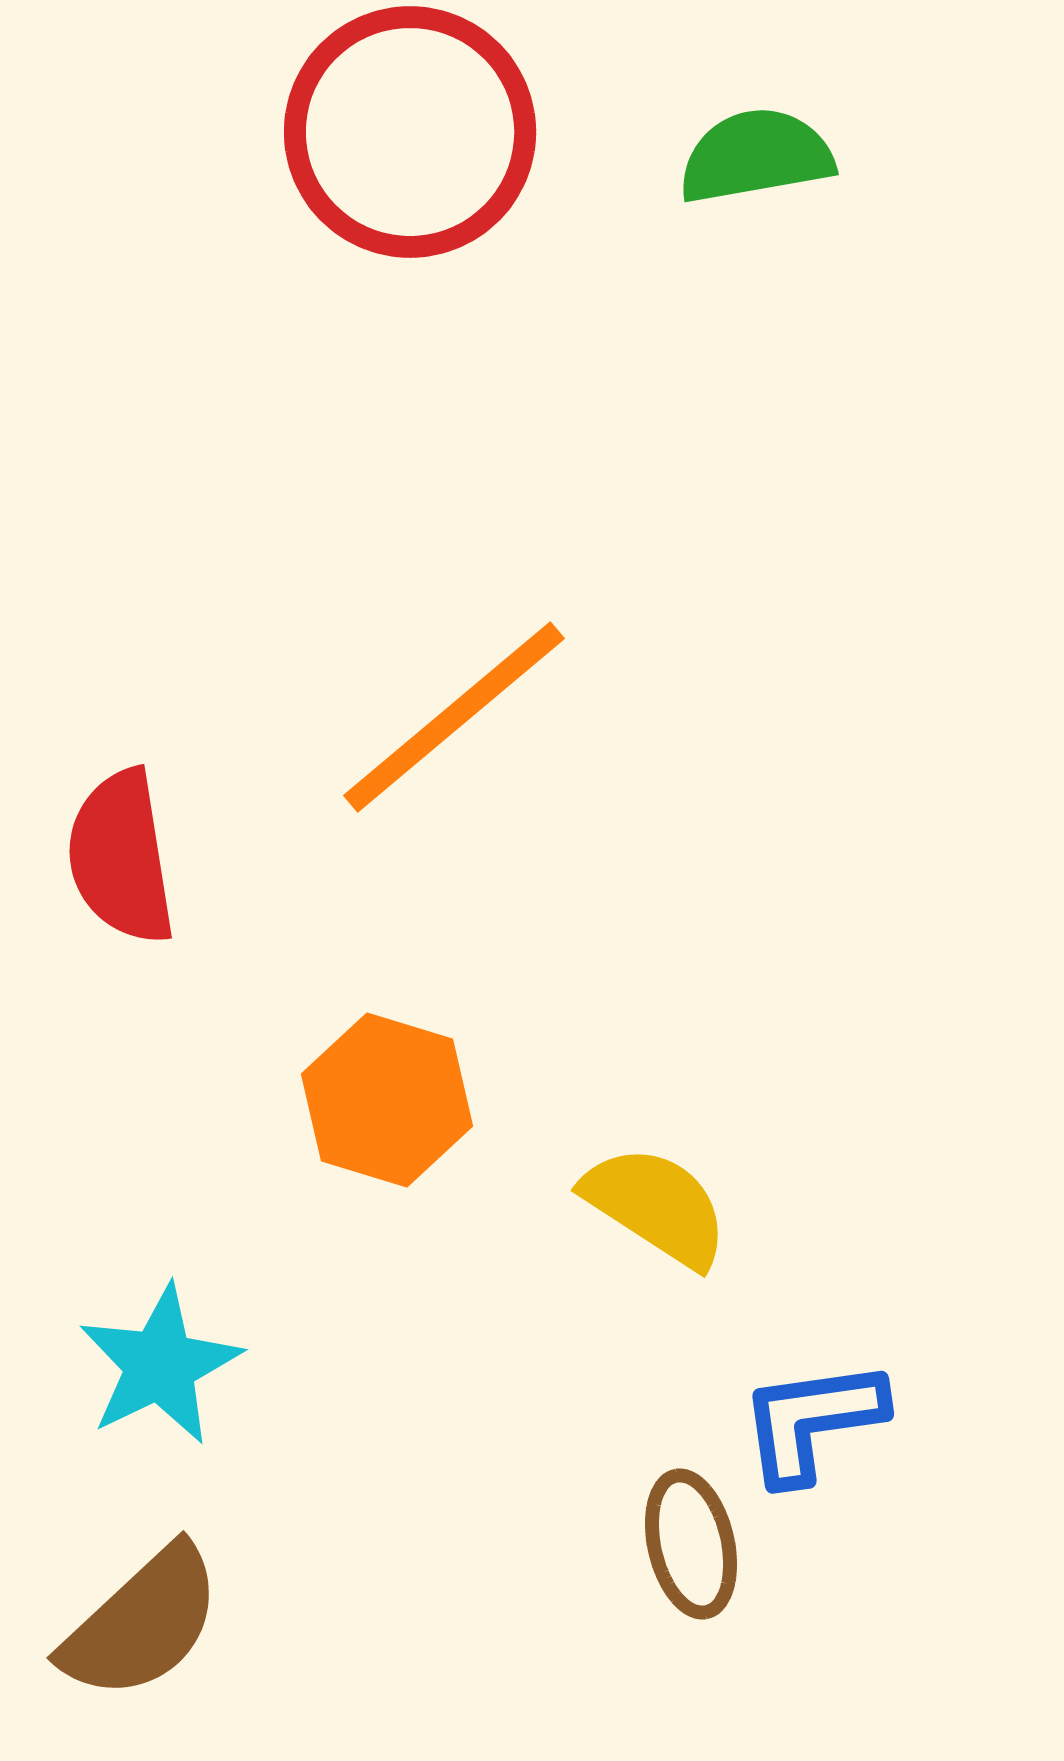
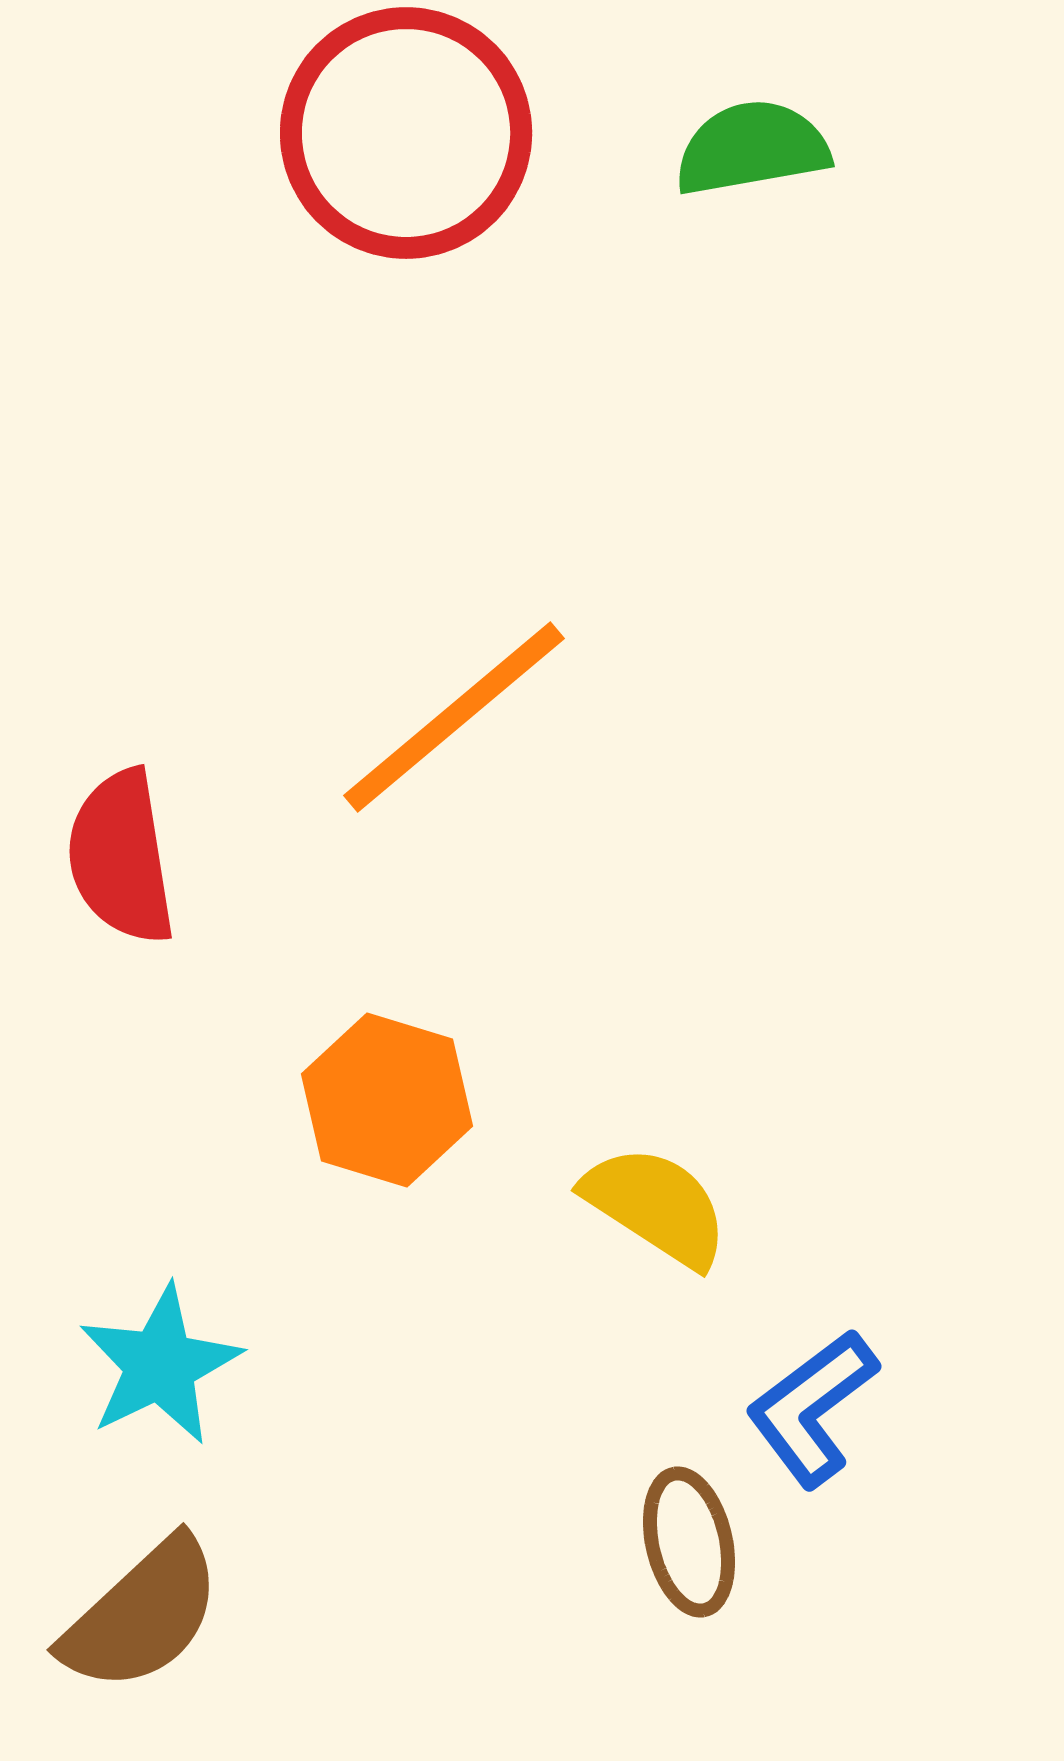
red circle: moved 4 px left, 1 px down
green semicircle: moved 4 px left, 8 px up
blue L-shape: moved 13 px up; rotated 29 degrees counterclockwise
brown ellipse: moved 2 px left, 2 px up
brown semicircle: moved 8 px up
